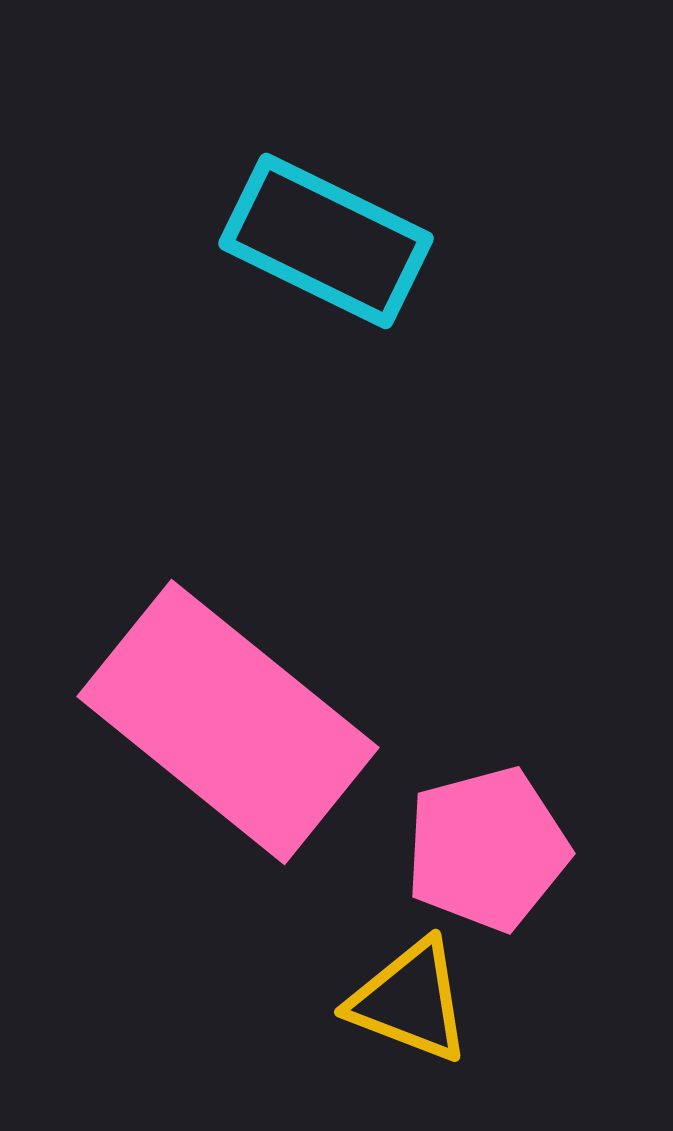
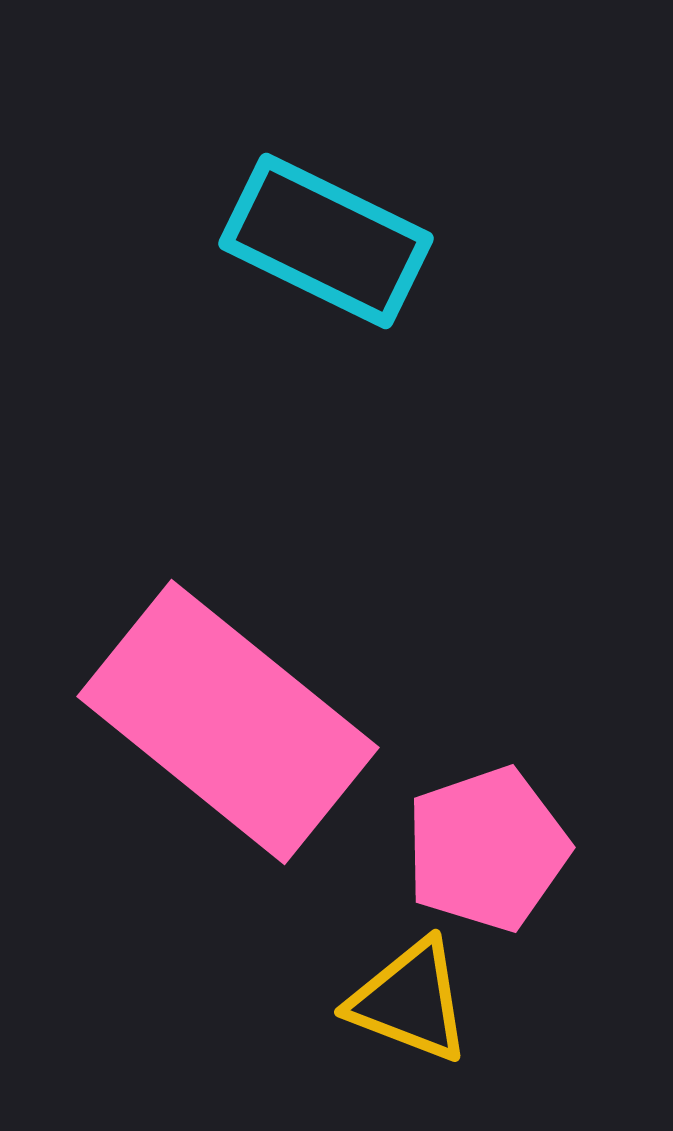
pink pentagon: rotated 4 degrees counterclockwise
